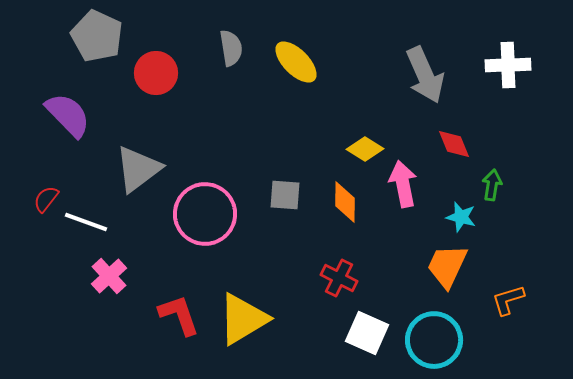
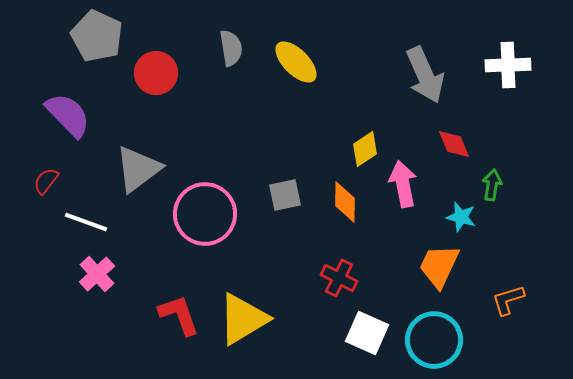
yellow diamond: rotated 66 degrees counterclockwise
gray square: rotated 16 degrees counterclockwise
red semicircle: moved 18 px up
orange trapezoid: moved 8 px left
pink cross: moved 12 px left, 2 px up
